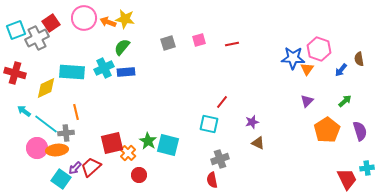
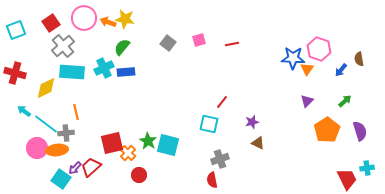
gray cross at (37, 38): moved 26 px right, 8 px down; rotated 15 degrees counterclockwise
gray square at (168, 43): rotated 35 degrees counterclockwise
